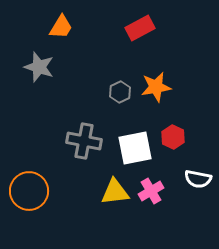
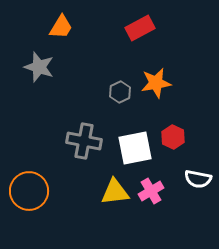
orange star: moved 4 px up
